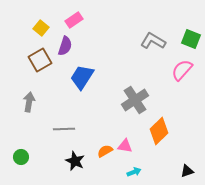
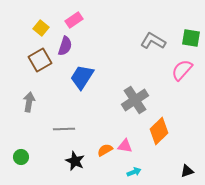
green square: moved 1 px up; rotated 12 degrees counterclockwise
orange semicircle: moved 1 px up
